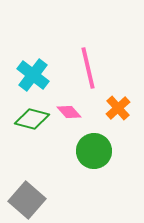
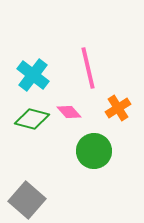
orange cross: rotated 10 degrees clockwise
